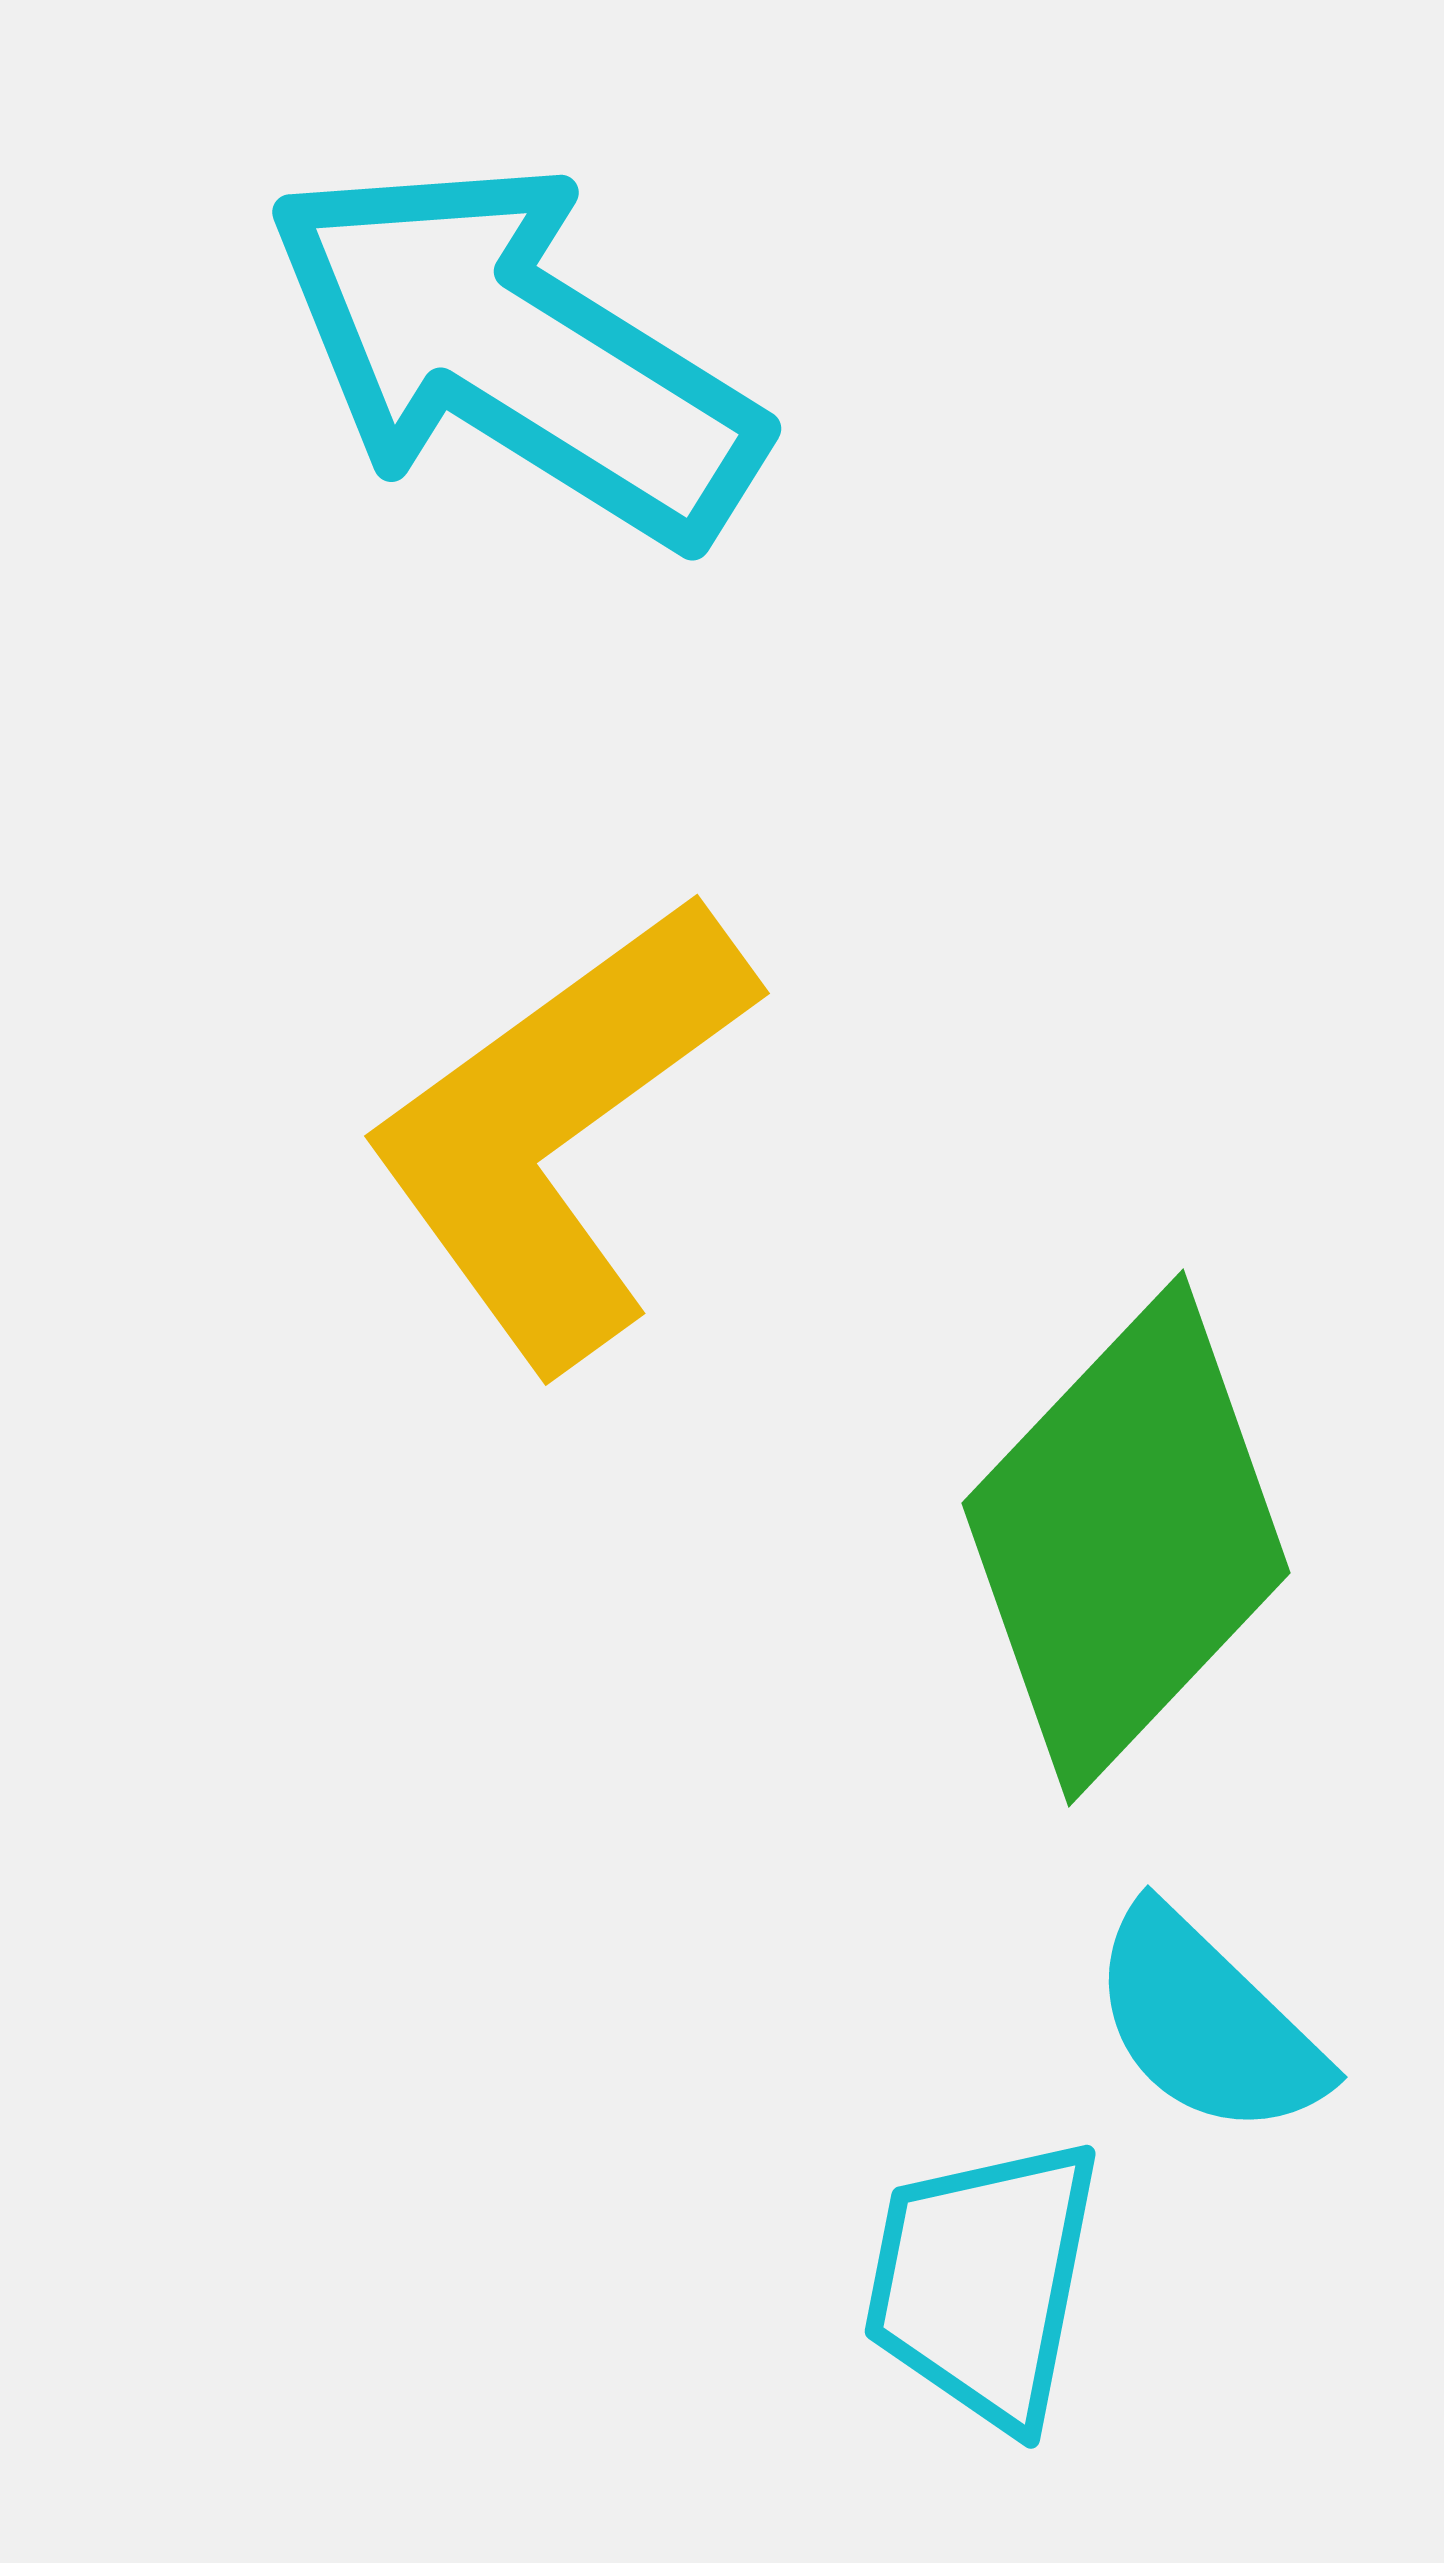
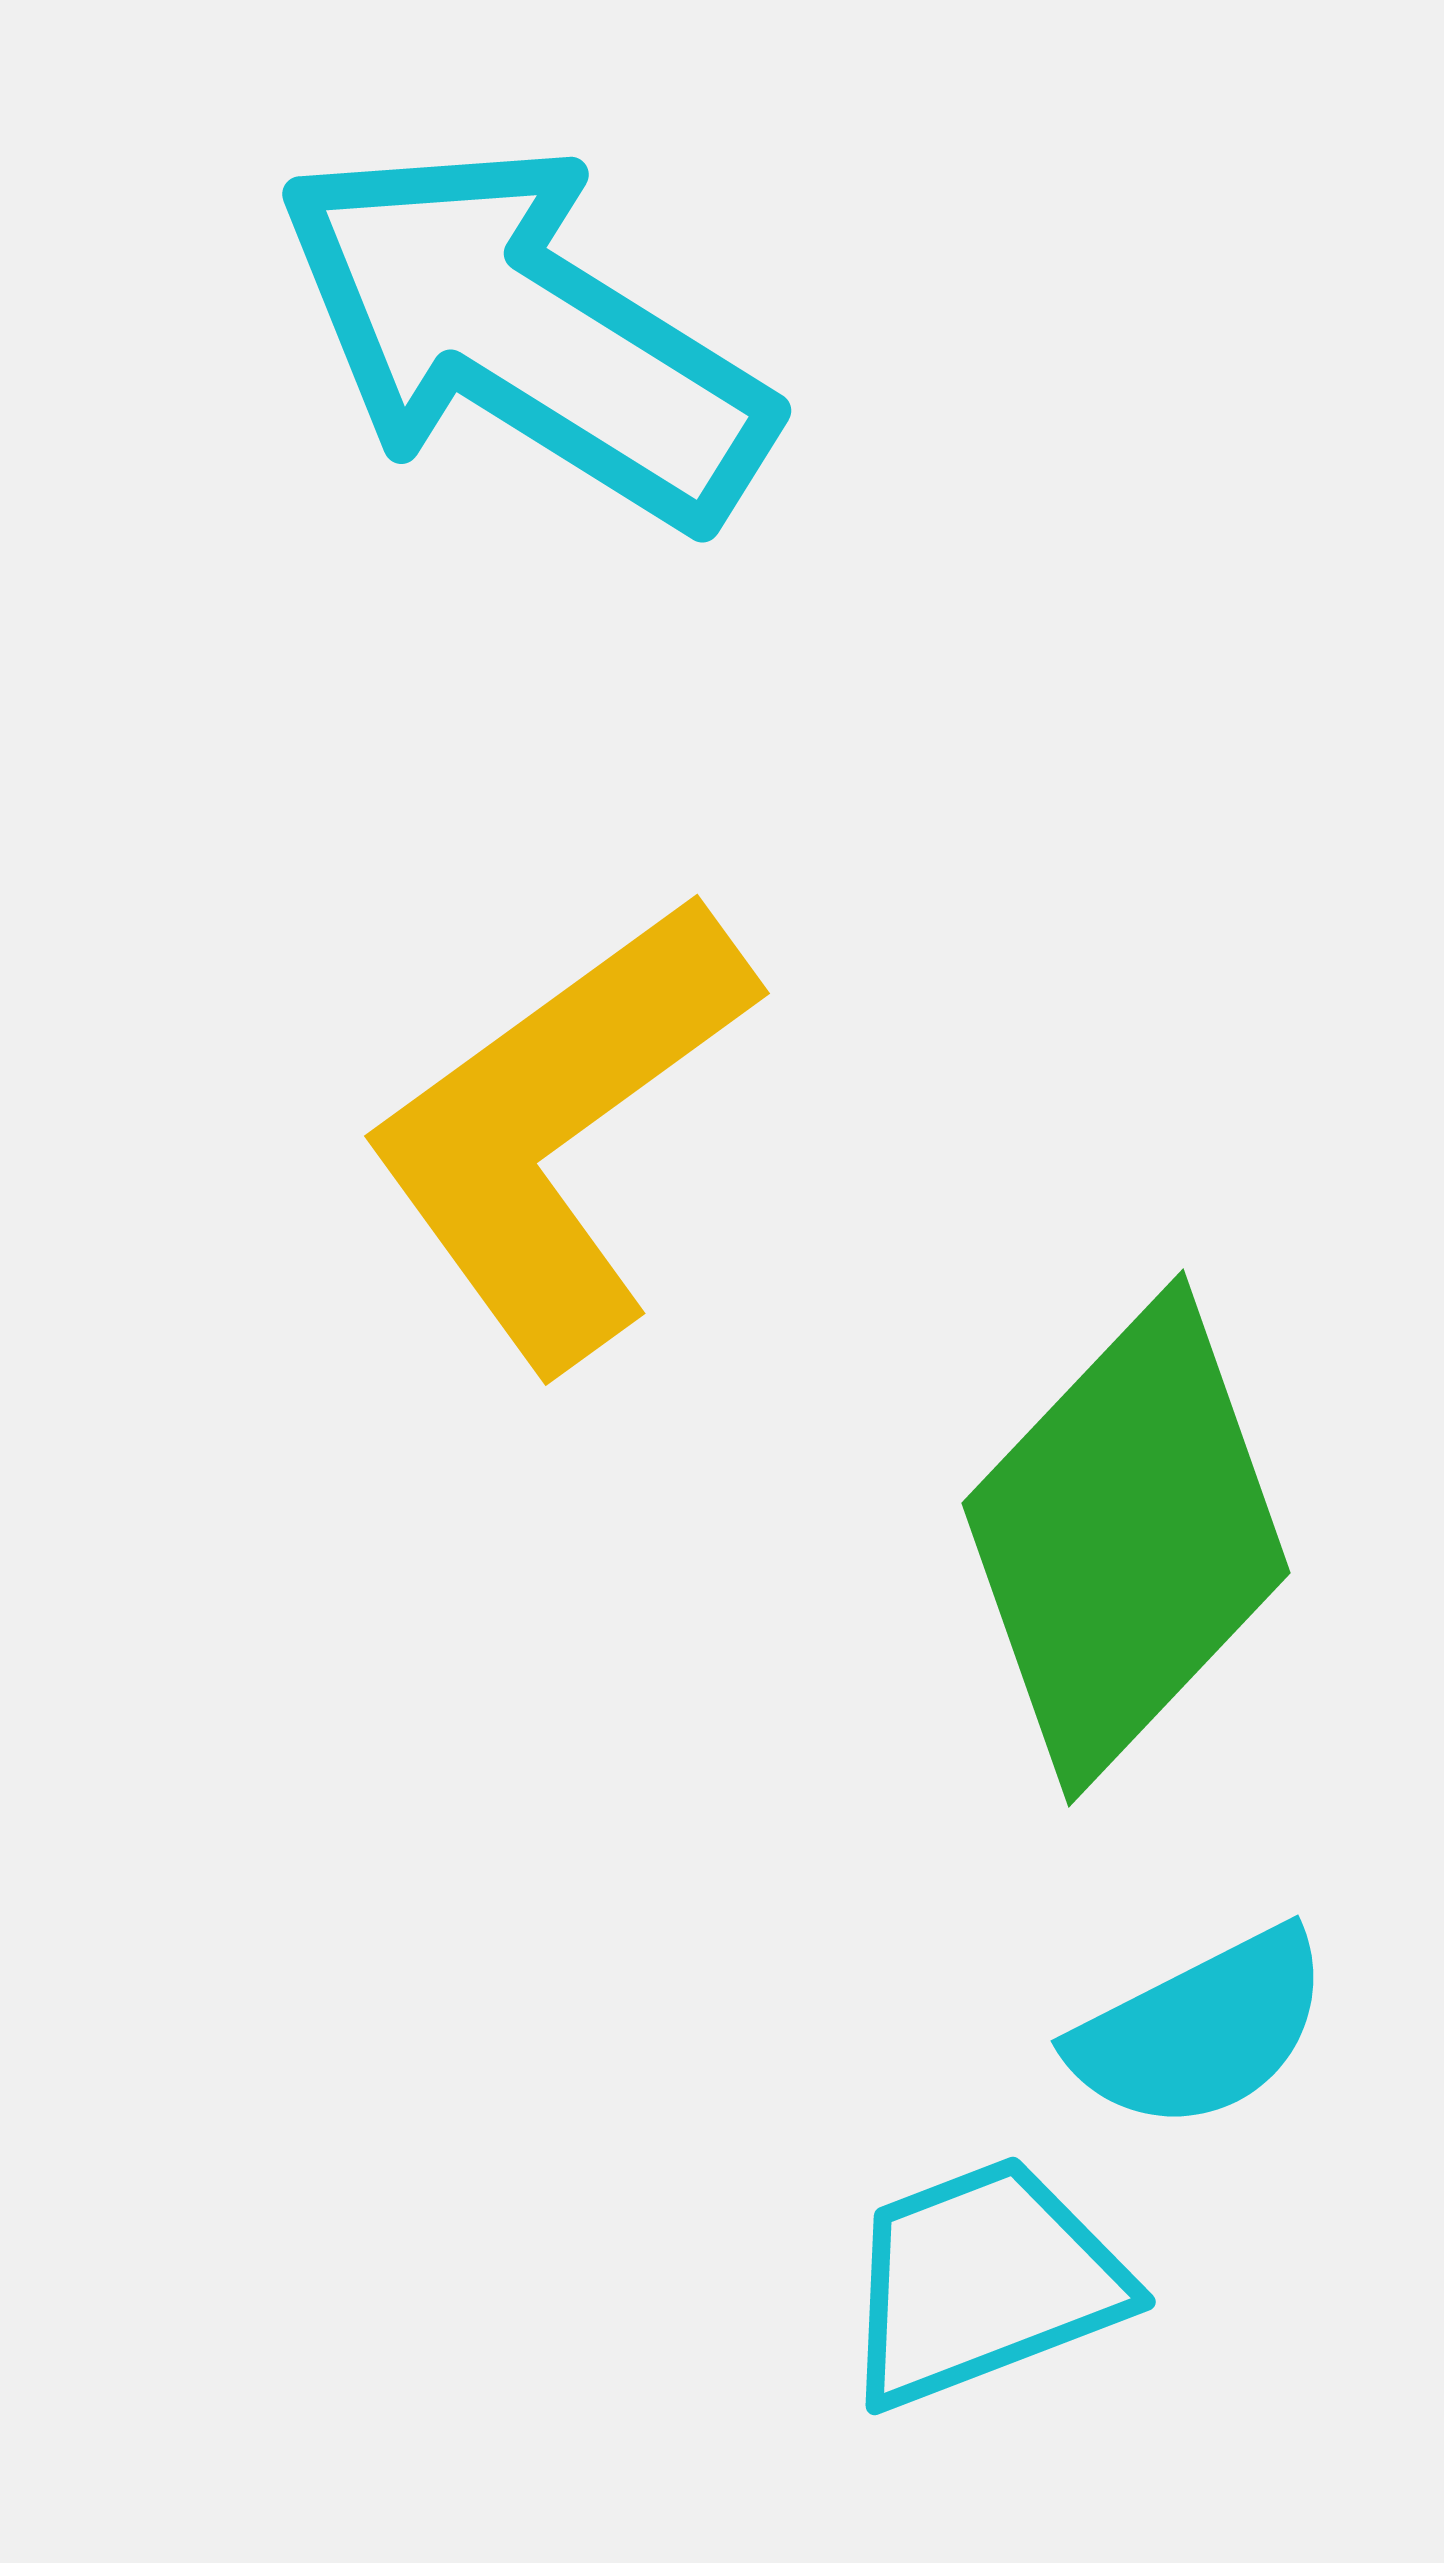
cyan arrow: moved 10 px right, 18 px up
cyan semicircle: moved 6 px left, 7 px down; rotated 71 degrees counterclockwise
cyan trapezoid: rotated 58 degrees clockwise
